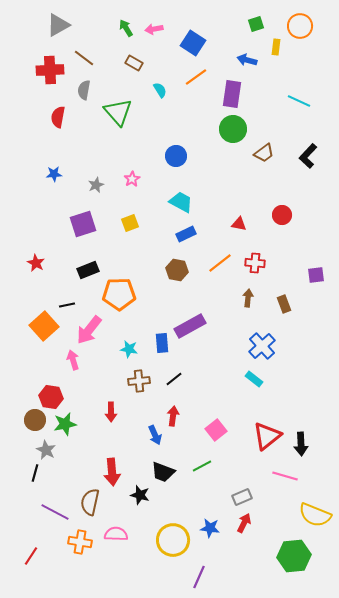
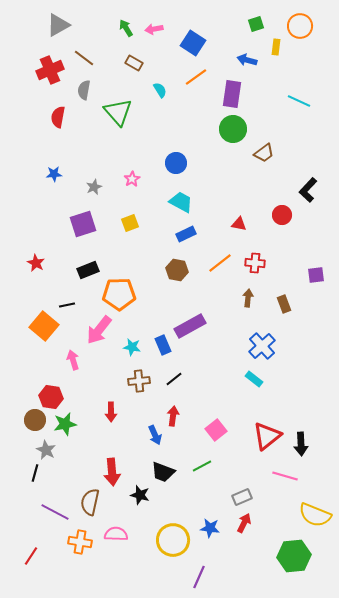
red cross at (50, 70): rotated 20 degrees counterclockwise
blue circle at (176, 156): moved 7 px down
black L-shape at (308, 156): moved 34 px down
gray star at (96, 185): moved 2 px left, 2 px down
orange square at (44, 326): rotated 8 degrees counterclockwise
pink arrow at (89, 330): moved 10 px right
blue rectangle at (162, 343): moved 1 px right, 2 px down; rotated 18 degrees counterclockwise
cyan star at (129, 349): moved 3 px right, 2 px up
